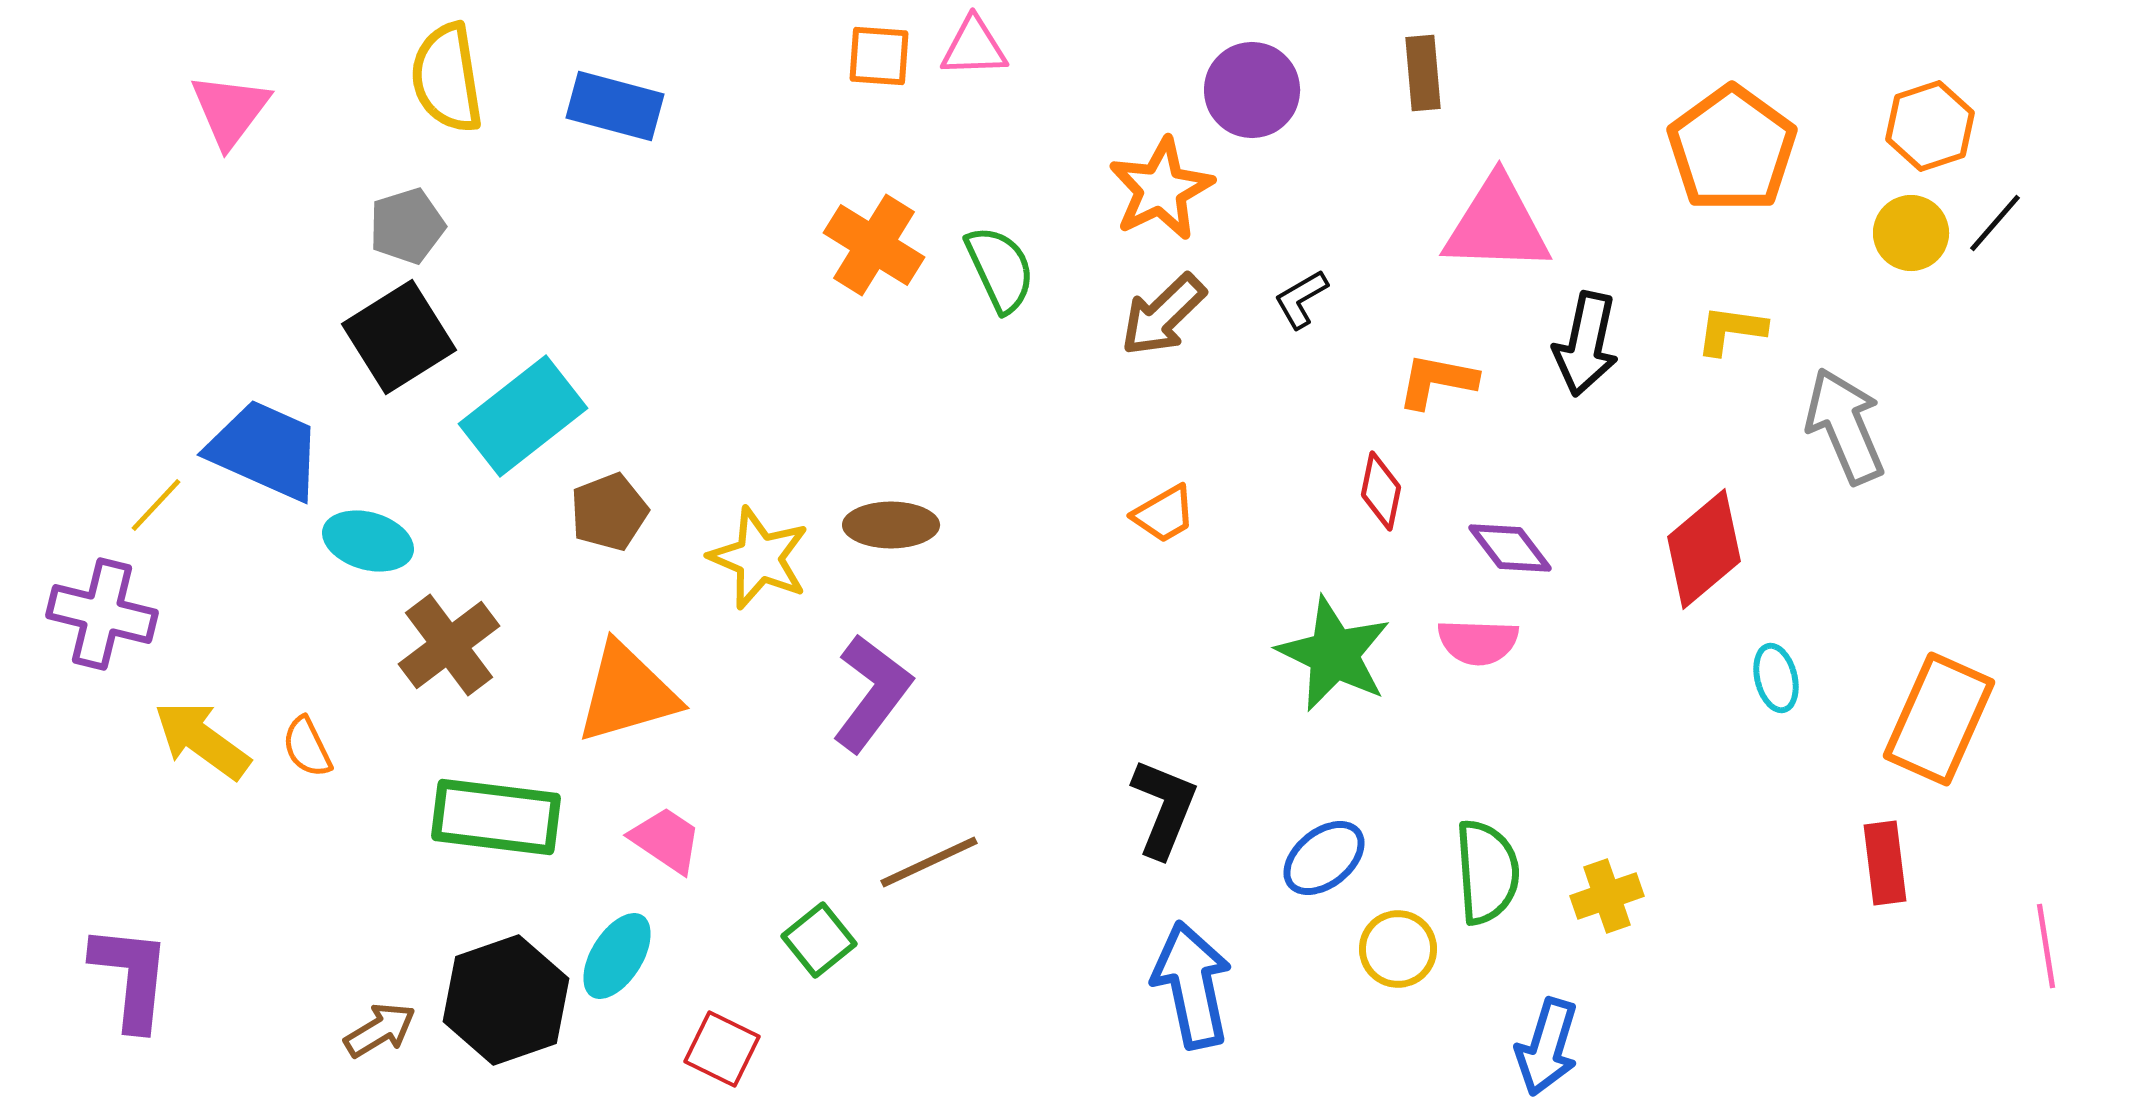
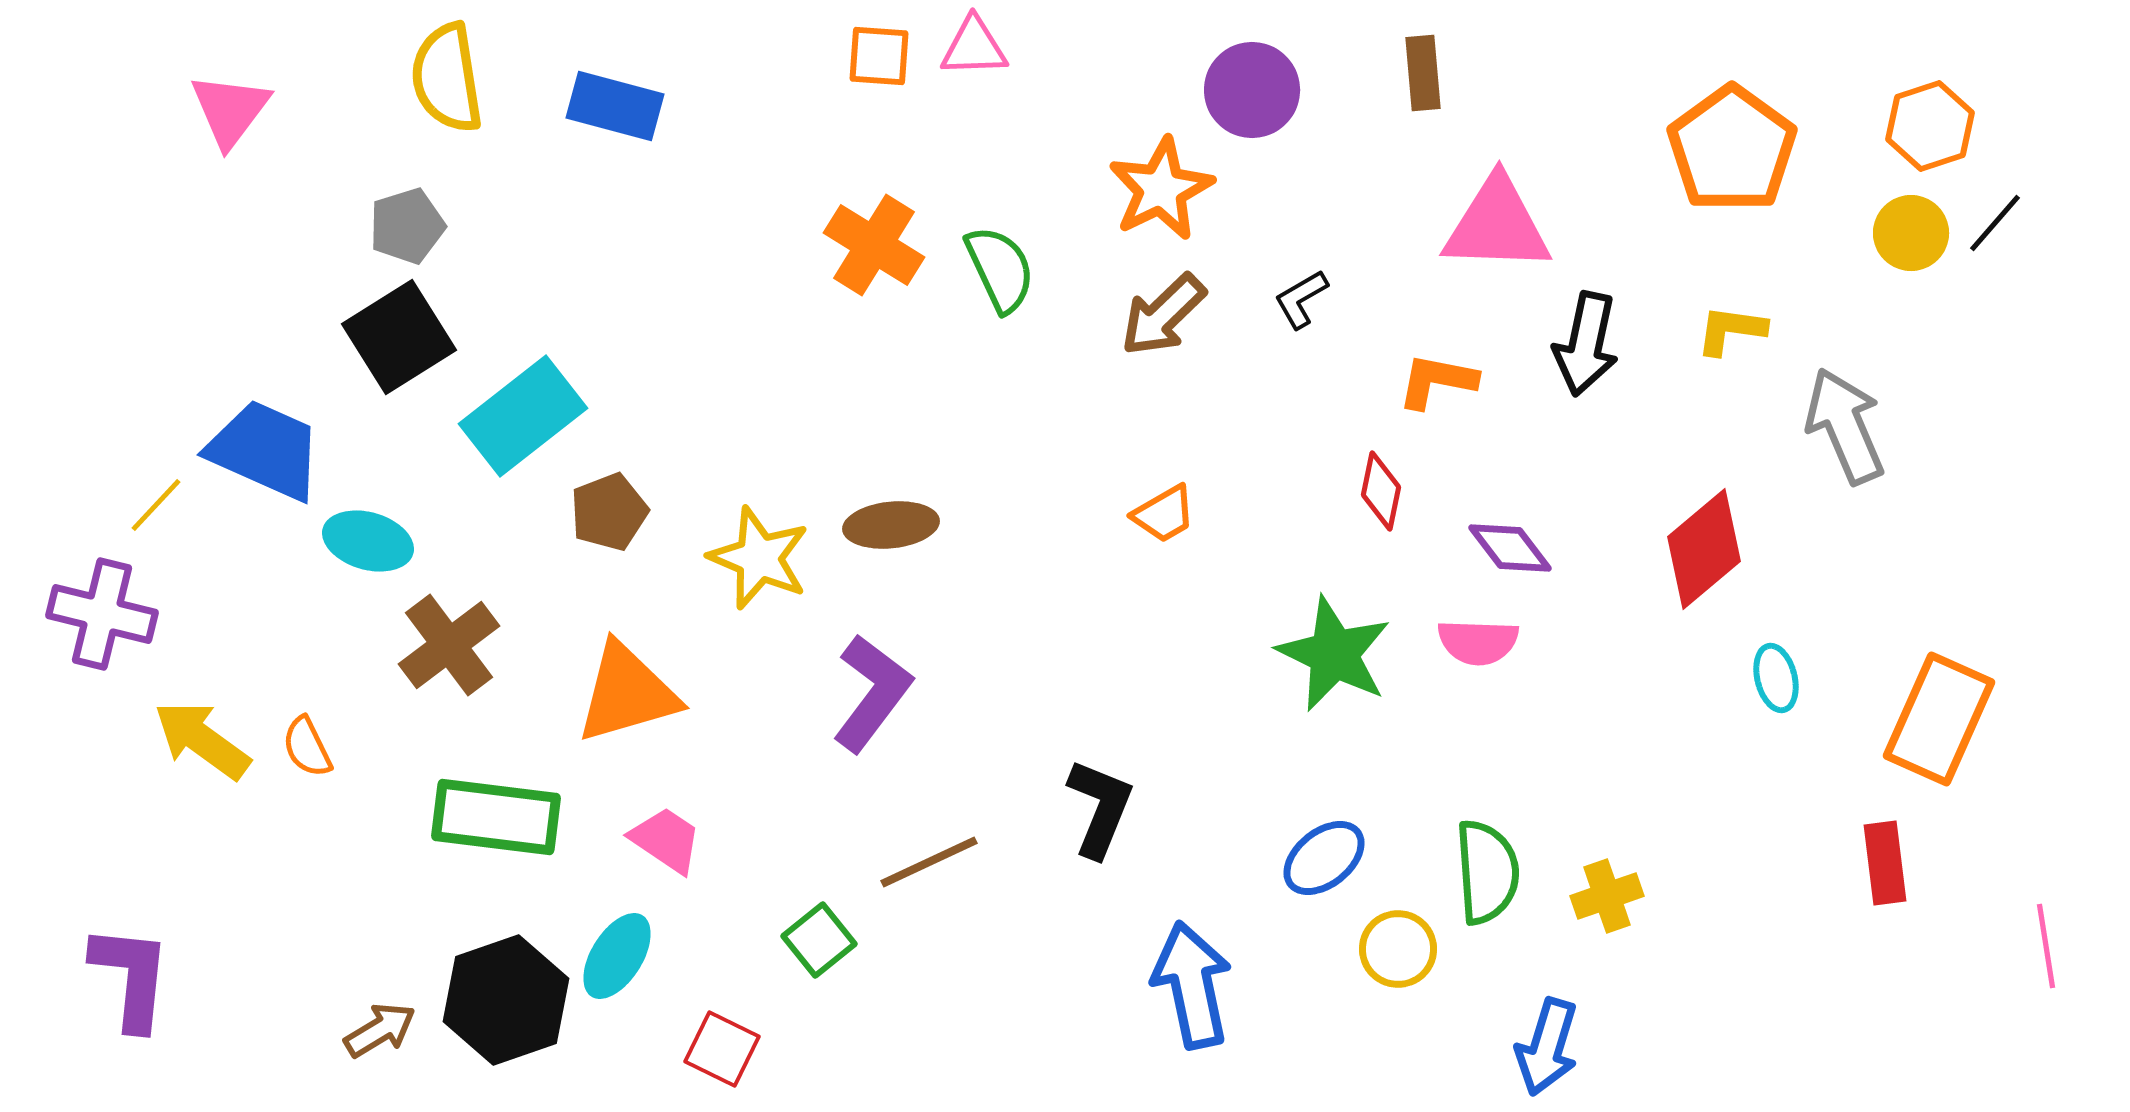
brown ellipse at (891, 525): rotated 6 degrees counterclockwise
black L-shape at (1164, 808): moved 64 px left
